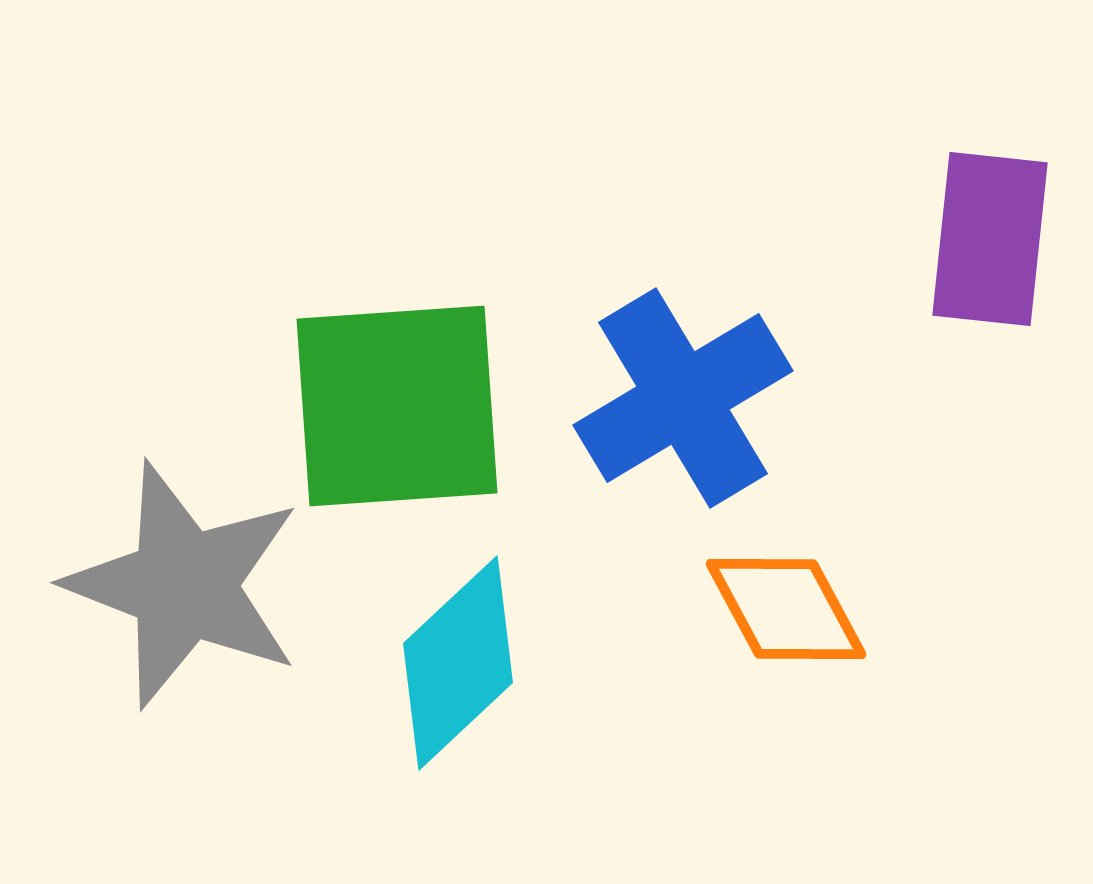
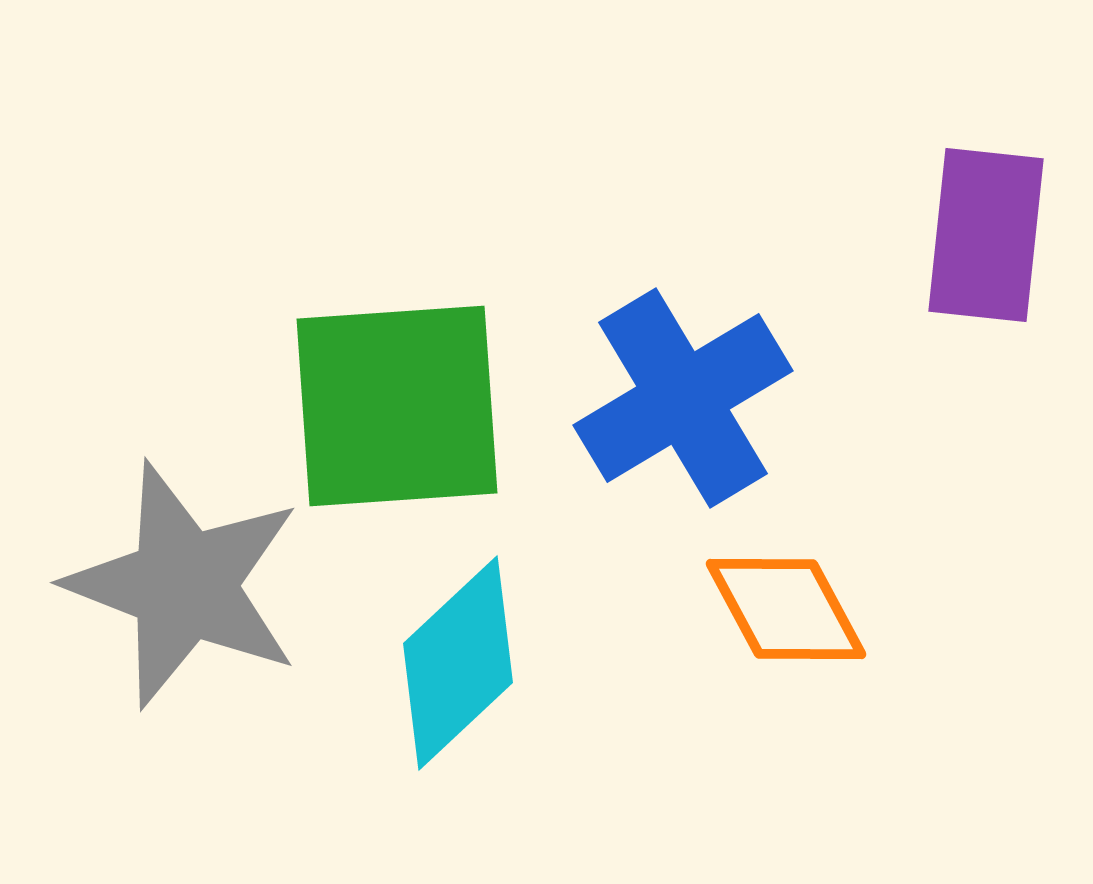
purple rectangle: moved 4 px left, 4 px up
